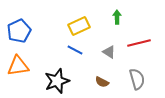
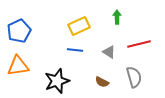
red line: moved 1 px down
blue line: rotated 21 degrees counterclockwise
gray semicircle: moved 3 px left, 2 px up
